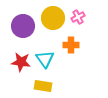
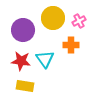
pink cross: moved 1 px right, 4 px down
purple circle: moved 4 px down
red star: moved 1 px up
yellow rectangle: moved 18 px left
